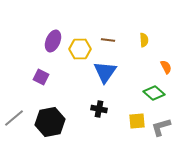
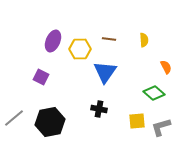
brown line: moved 1 px right, 1 px up
